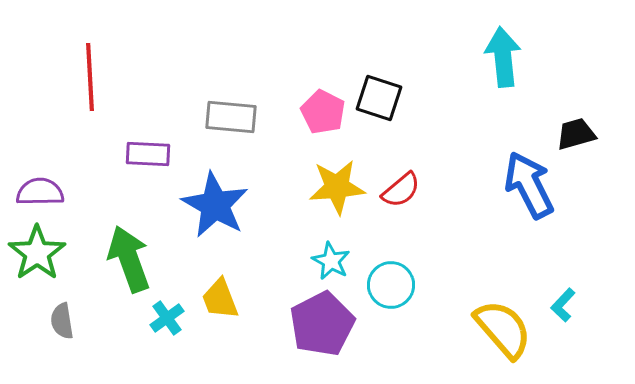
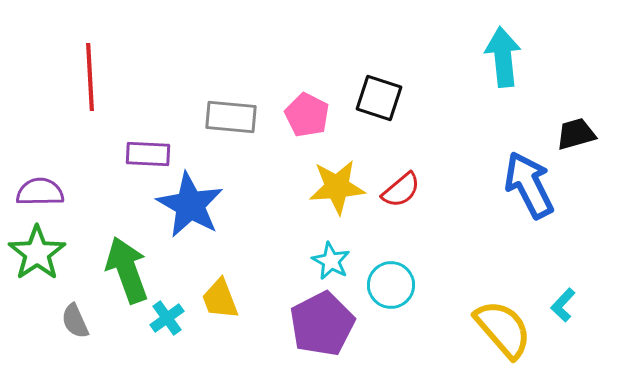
pink pentagon: moved 16 px left, 3 px down
blue star: moved 25 px left
green arrow: moved 2 px left, 11 px down
gray semicircle: moved 13 px right; rotated 15 degrees counterclockwise
